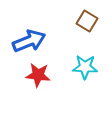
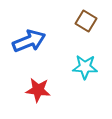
brown square: moved 1 px left
red star: moved 15 px down
